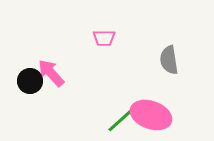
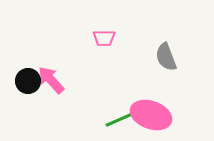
gray semicircle: moved 3 px left, 3 px up; rotated 12 degrees counterclockwise
pink arrow: moved 7 px down
black circle: moved 2 px left
green line: rotated 18 degrees clockwise
